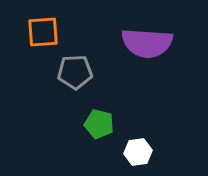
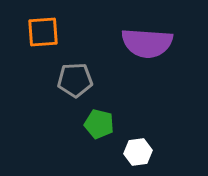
gray pentagon: moved 8 px down
